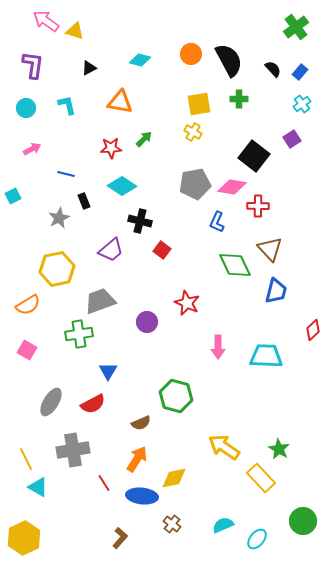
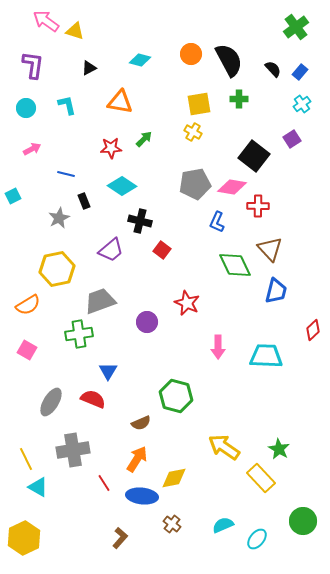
red semicircle at (93, 404): moved 5 px up; rotated 130 degrees counterclockwise
